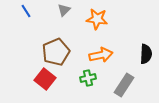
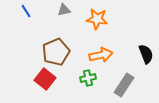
gray triangle: rotated 32 degrees clockwise
black semicircle: rotated 24 degrees counterclockwise
